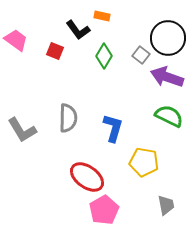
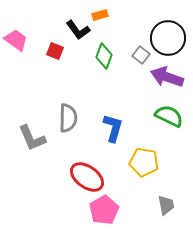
orange rectangle: moved 2 px left, 1 px up; rotated 28 degrees counterclockwise
green diamond: rotated 10 degrees counterclockwise
gray L-shape: moved 10 px right, 8 px down; rotated 8 degrees clockwise
